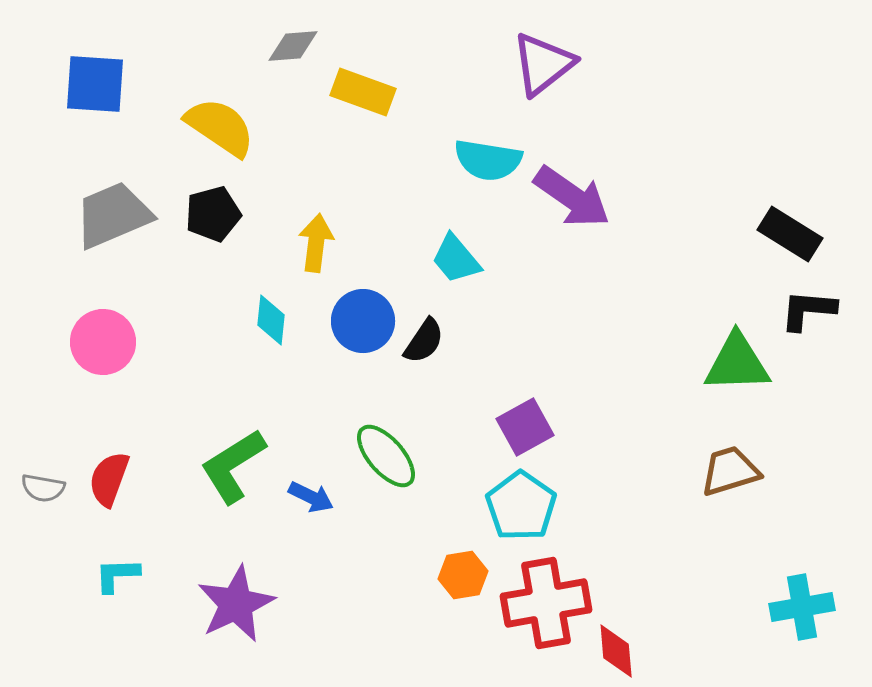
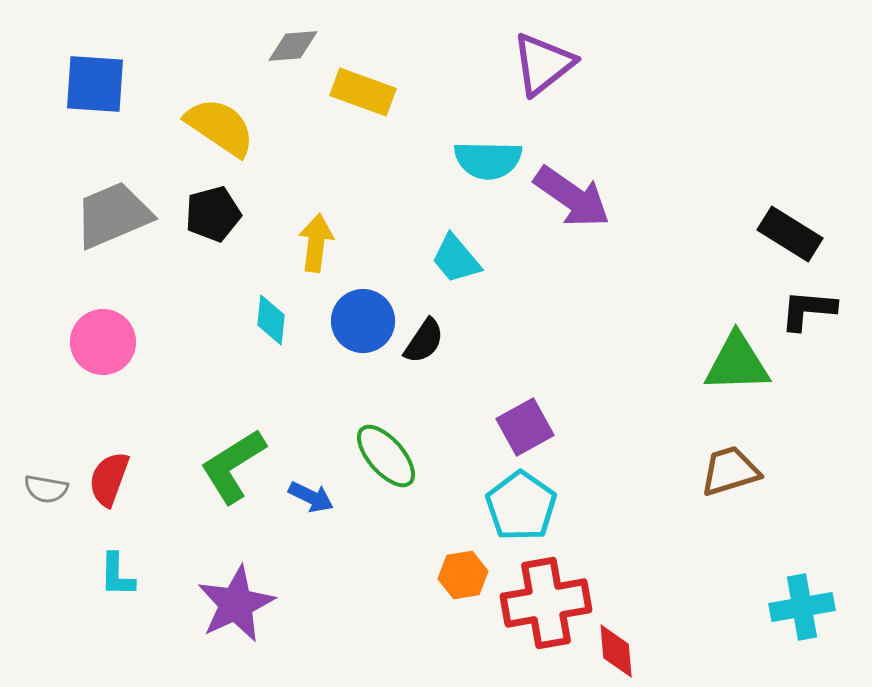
cyan semicircle: rotated 8 degrees counterclockwise
gray semicircle: moved 3 px right, 1 px down
cyan L-shape: rotated 87 degrees counterclockwise
